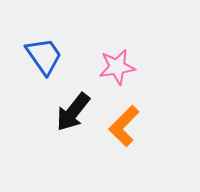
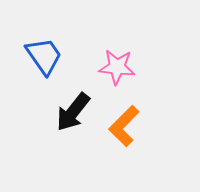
pink star: rotated 15 degrees clockwise
